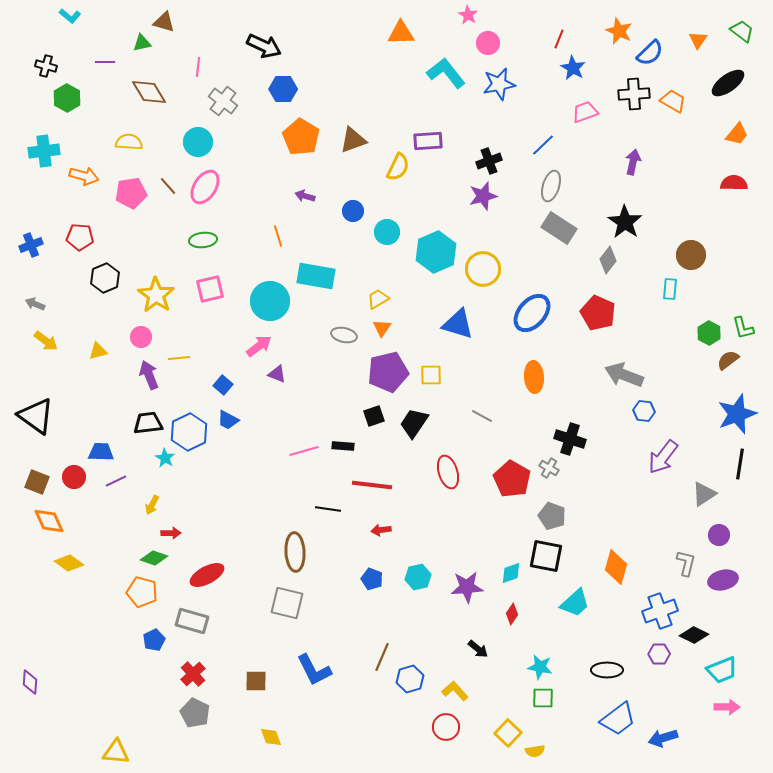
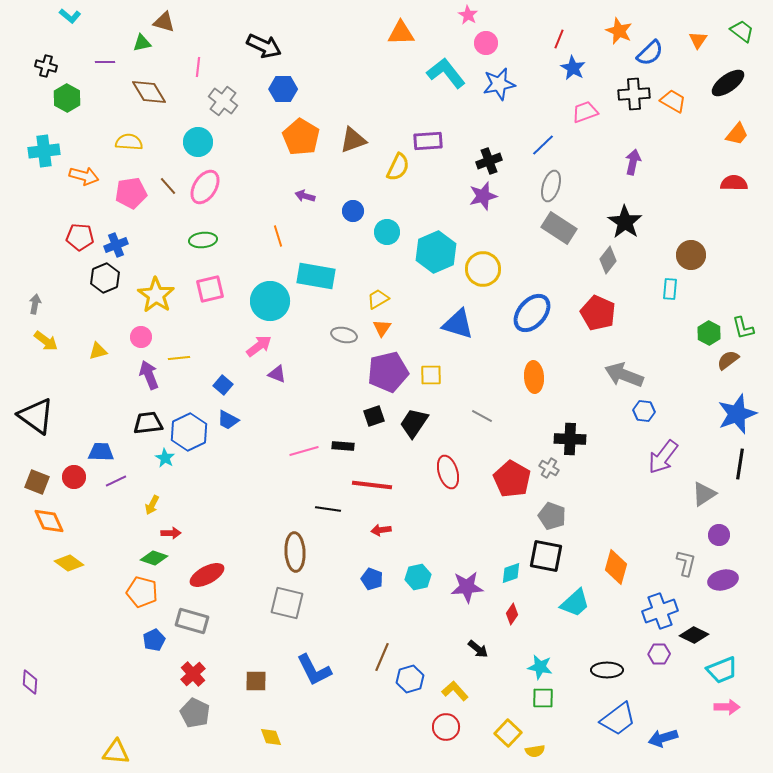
pink circle at (488, 43): moved 2 px left
blue cross at (31, 245): moved 85 px right
gray arrow at (35, 304): rotated 78 degrees clockwise
black cross at (570, 439): rotated 16 degrees counterclockwise
